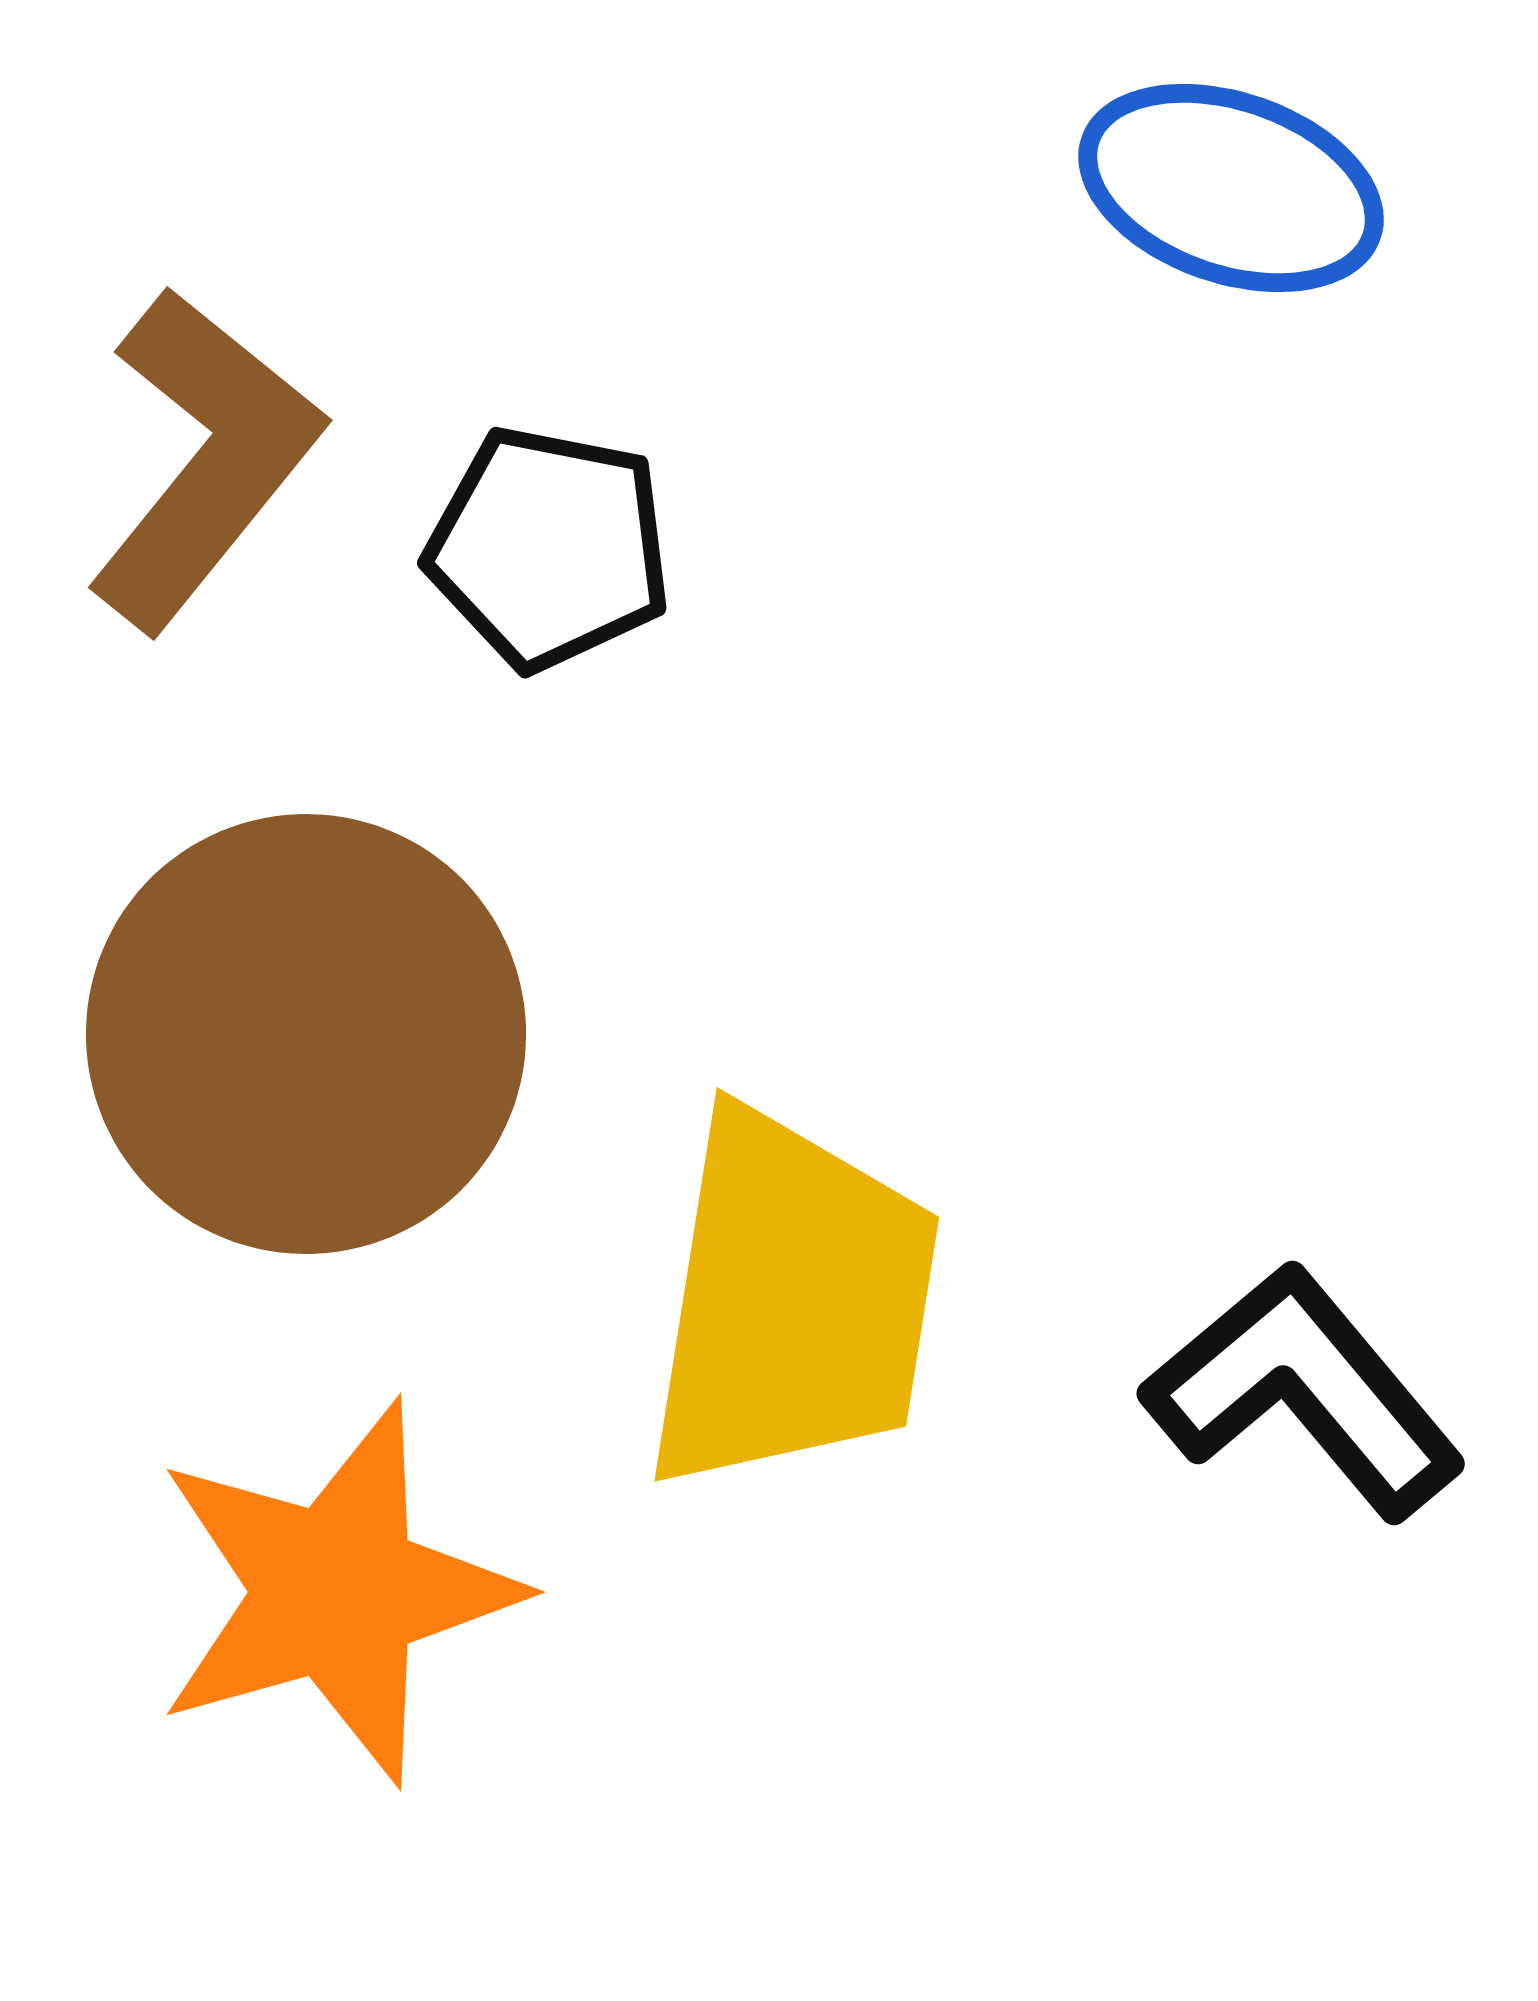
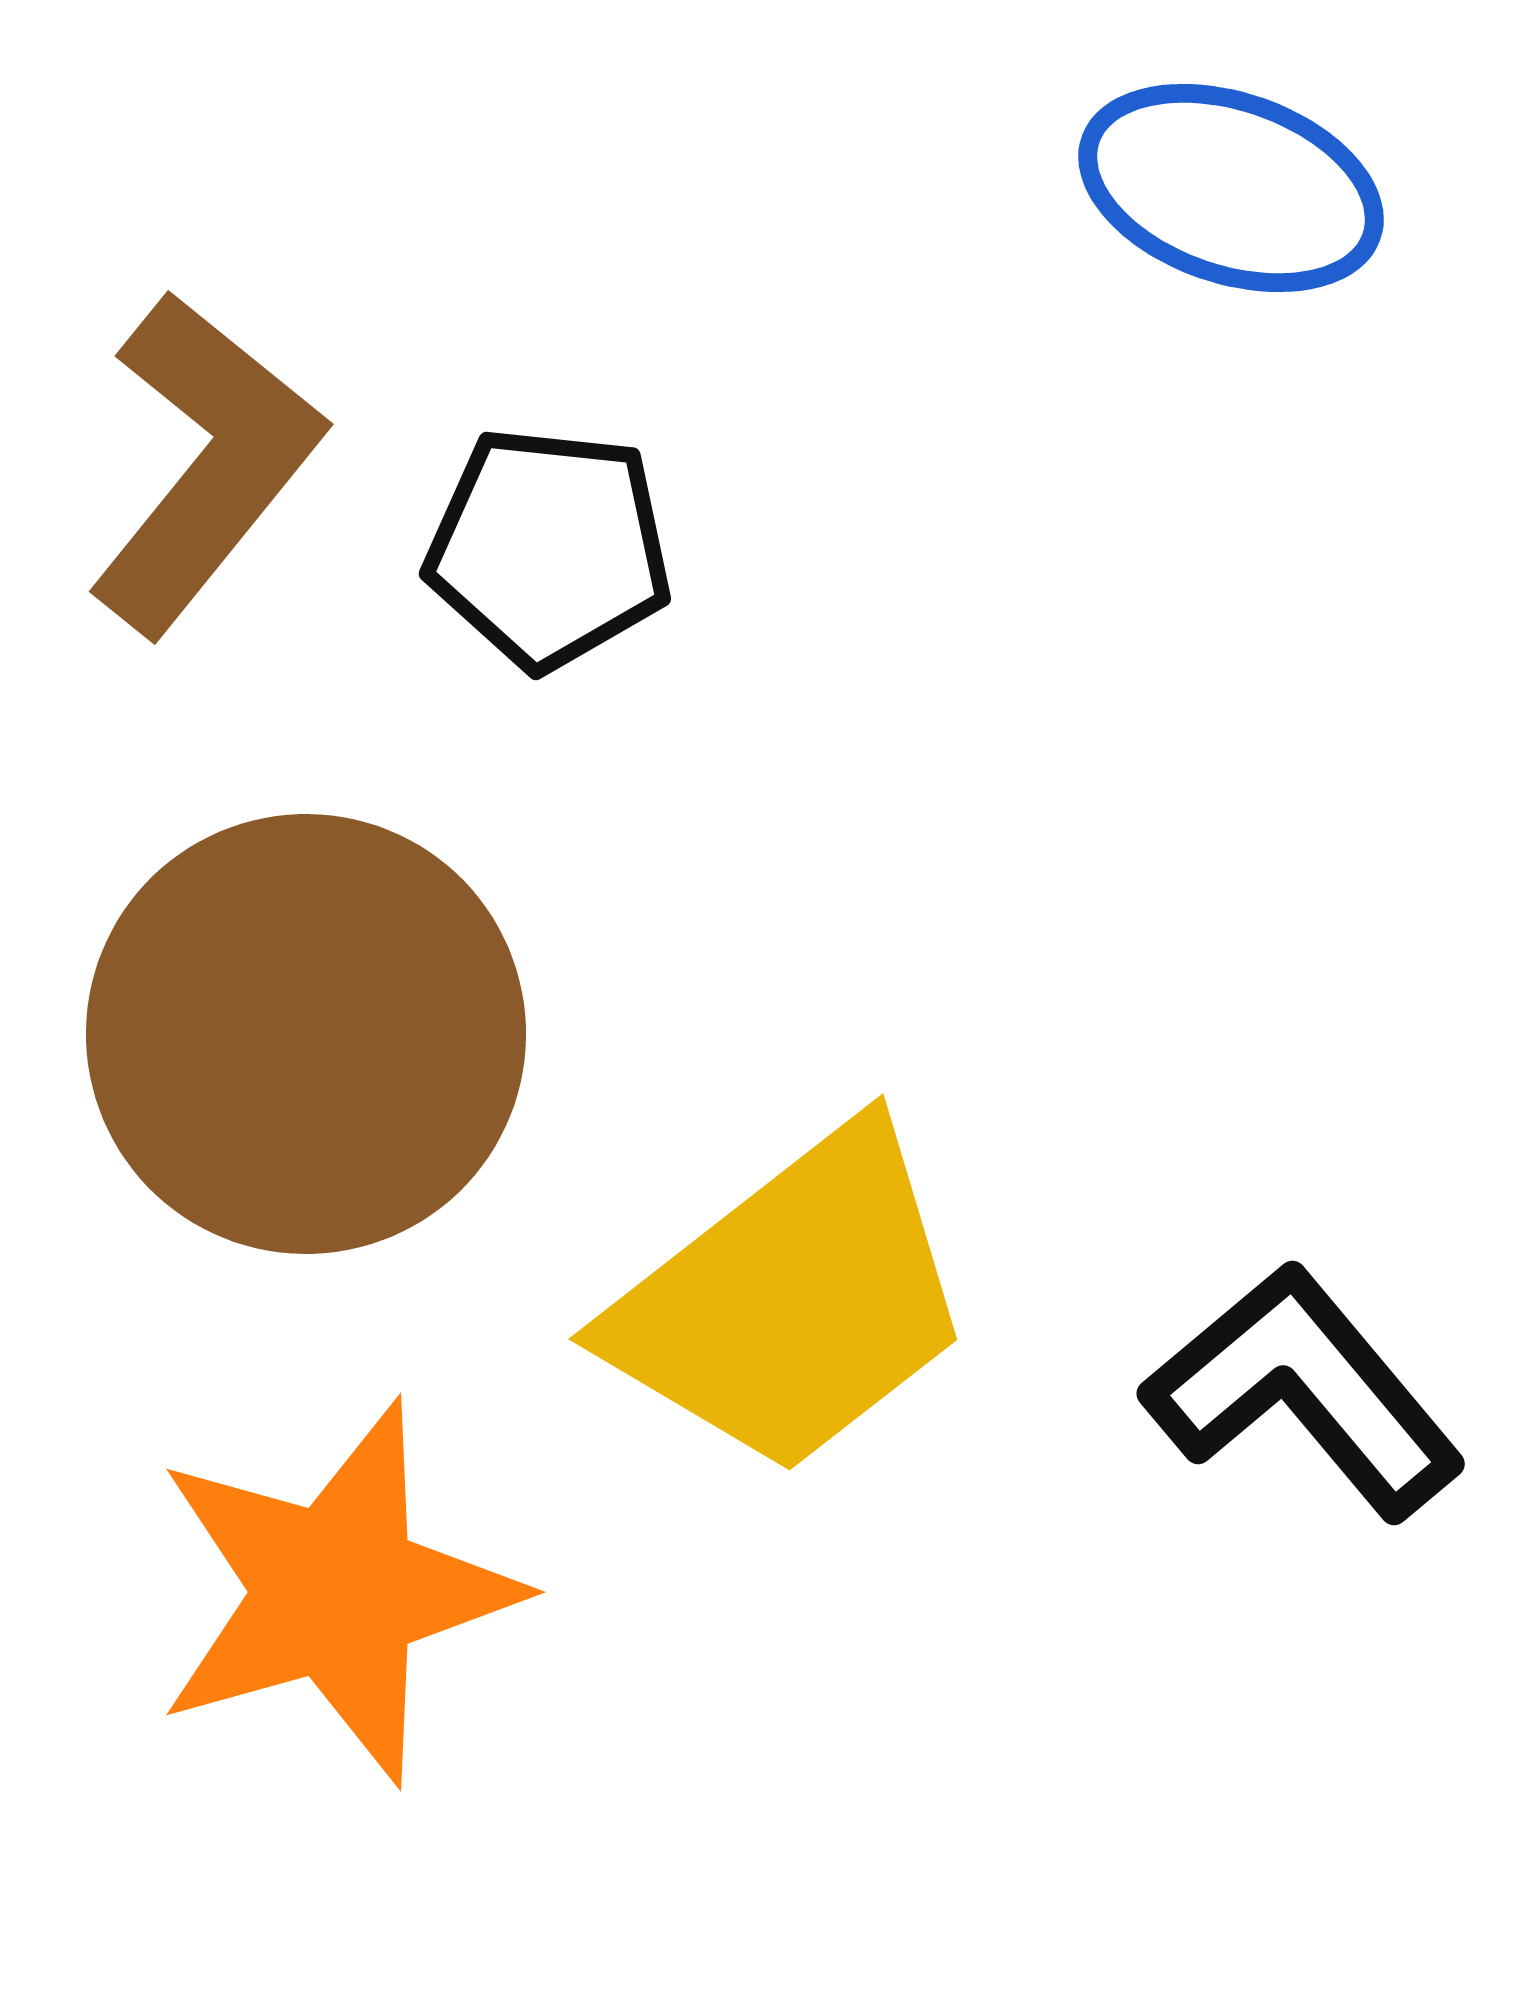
brown L-shape: moved 1 px right, 4 px down
black pentagon: rotated 5 degrees counterclockwise
yellow trapezoid: rotated 43 degrees clockwise
